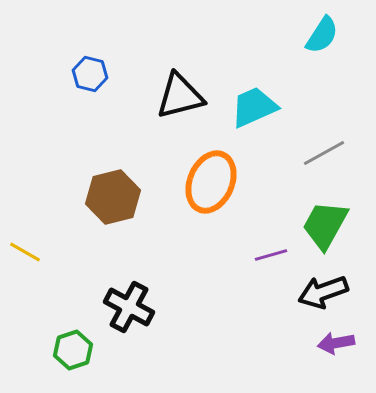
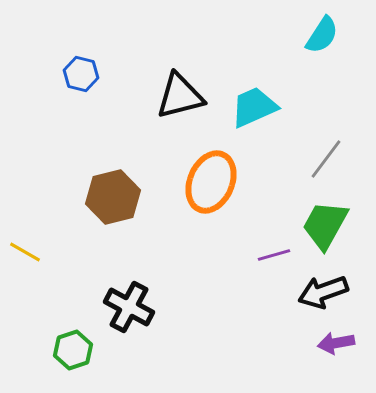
blue hexagon: moved 9 px left
gray line: moved 2 px right, 6 px down; rotated 24 degrees counterclockwise
purple line: moved 3 px right
